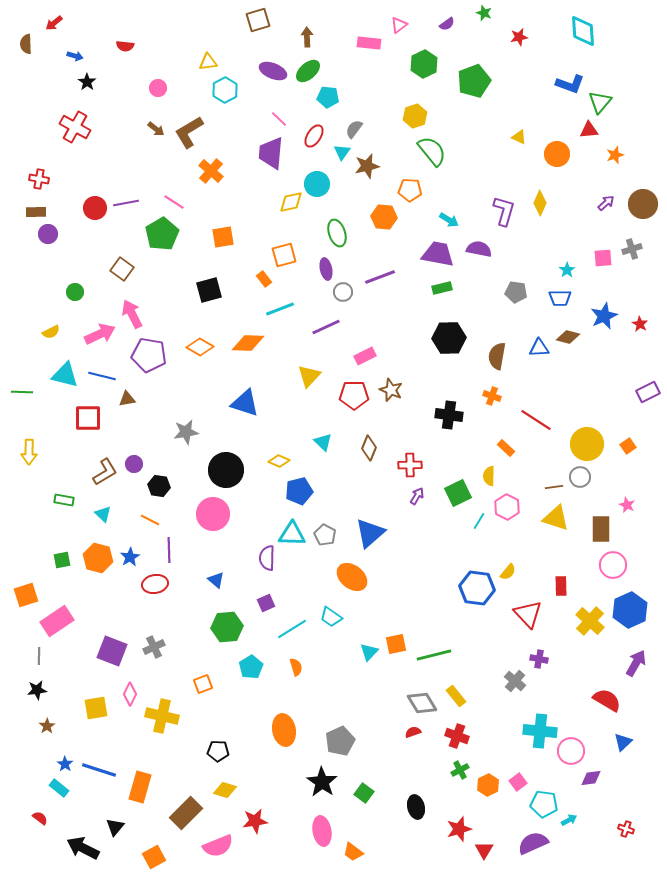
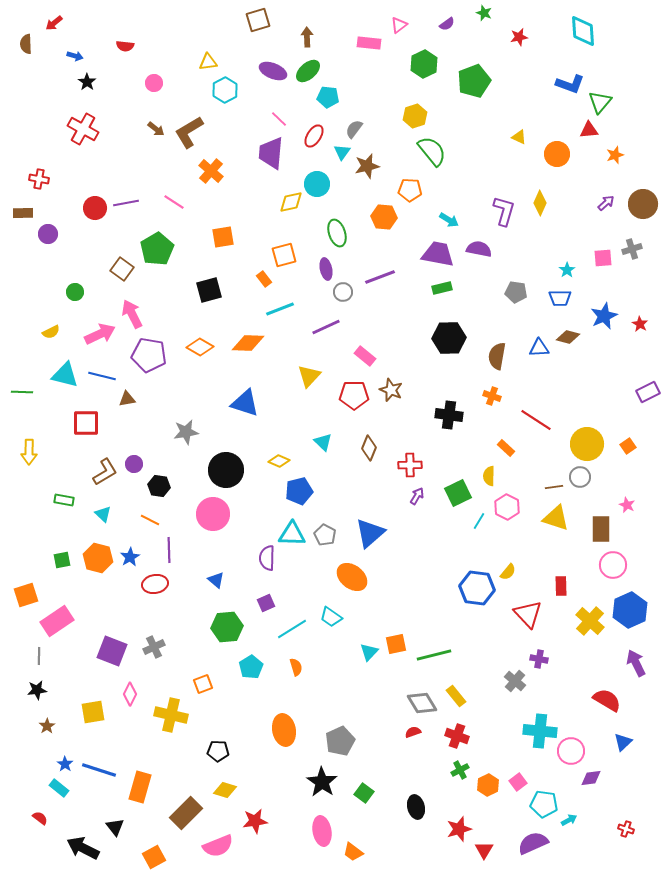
pink circle at (158, 88): moved 4 px left, 5 px up
red cross at (75, 127): moved 8 px right, 2 px down
brown rectangle at (36, 212): moved 13 px left, 1 px down
green pentagon at (162, 234): moved 5 px left, 15 px down
pink rectangle at (365, 356): rotated 65 degrees clockwise
red square at (88, 418): moved 2 px left, 5 px down
purple arrow at (636, 663): rotated 56 degrees counterclockwise
yellow square at (96, 708): moved 3 px left, 4 px down
yellow cross at (162, 716): moved 9 px right, 1 px up
black triangle at (115, 827): rotated 18 degrees counterclockwise
